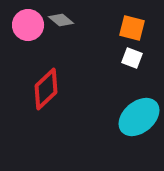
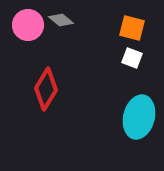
red diamond: rotated 15 degrees counterclockwise
cyan ellipse: rotated 36 degrees counterclockwise
